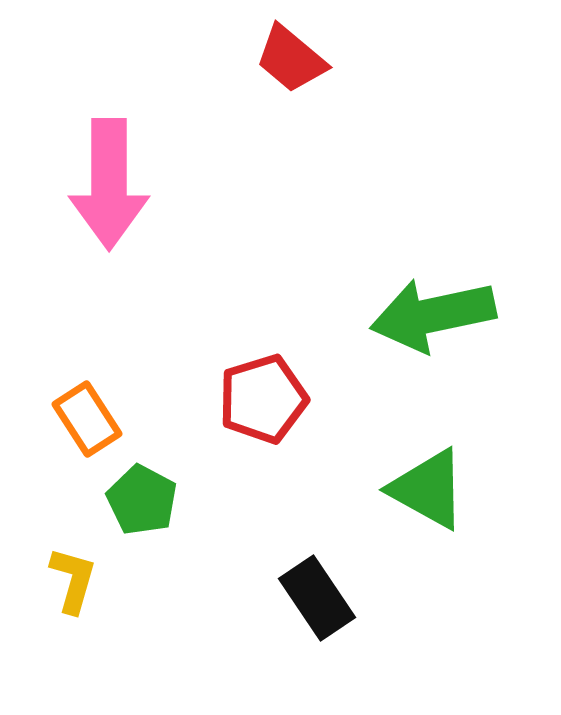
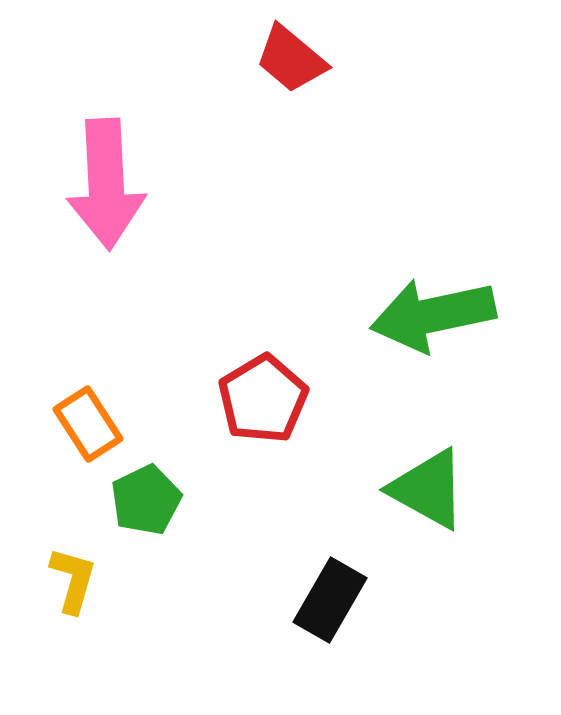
pink arrow: moved 3 px left; rotated 3 degrees counterclockwise
red pentagon: rotated 14 degrees counterclockwise
orange rectangle: moved 1 px right, 5 px down
green pentagon: moved 4 px right; rotated 18 degrees clockwise
black rectangle: moved 13 px right, 2 px down; rotated 64 degrees clockwise
